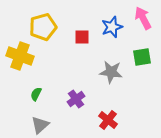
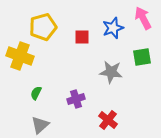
blue star: moved 1 px right, 1 px down
green semicircle: moved 1 px up
purple cross: rotated 18 degrees clockwise
